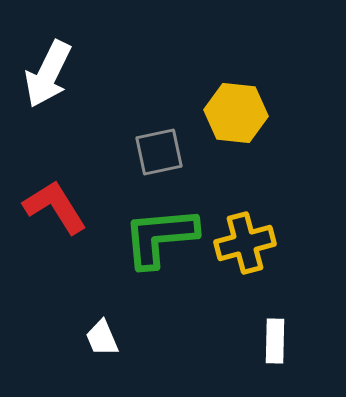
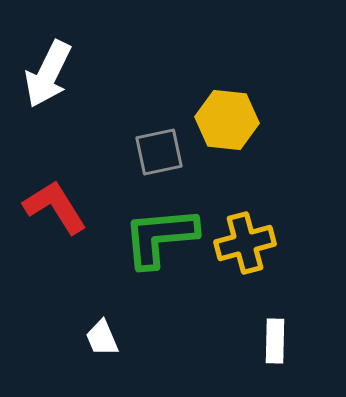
yellow hexagon: moved 9 px left, 7 px down
